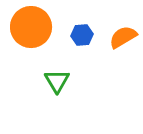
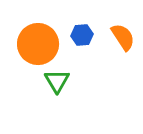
orange circle: moved 7 px right, 17 px down
orange semicircle: rotated 88 degrees clockwise
